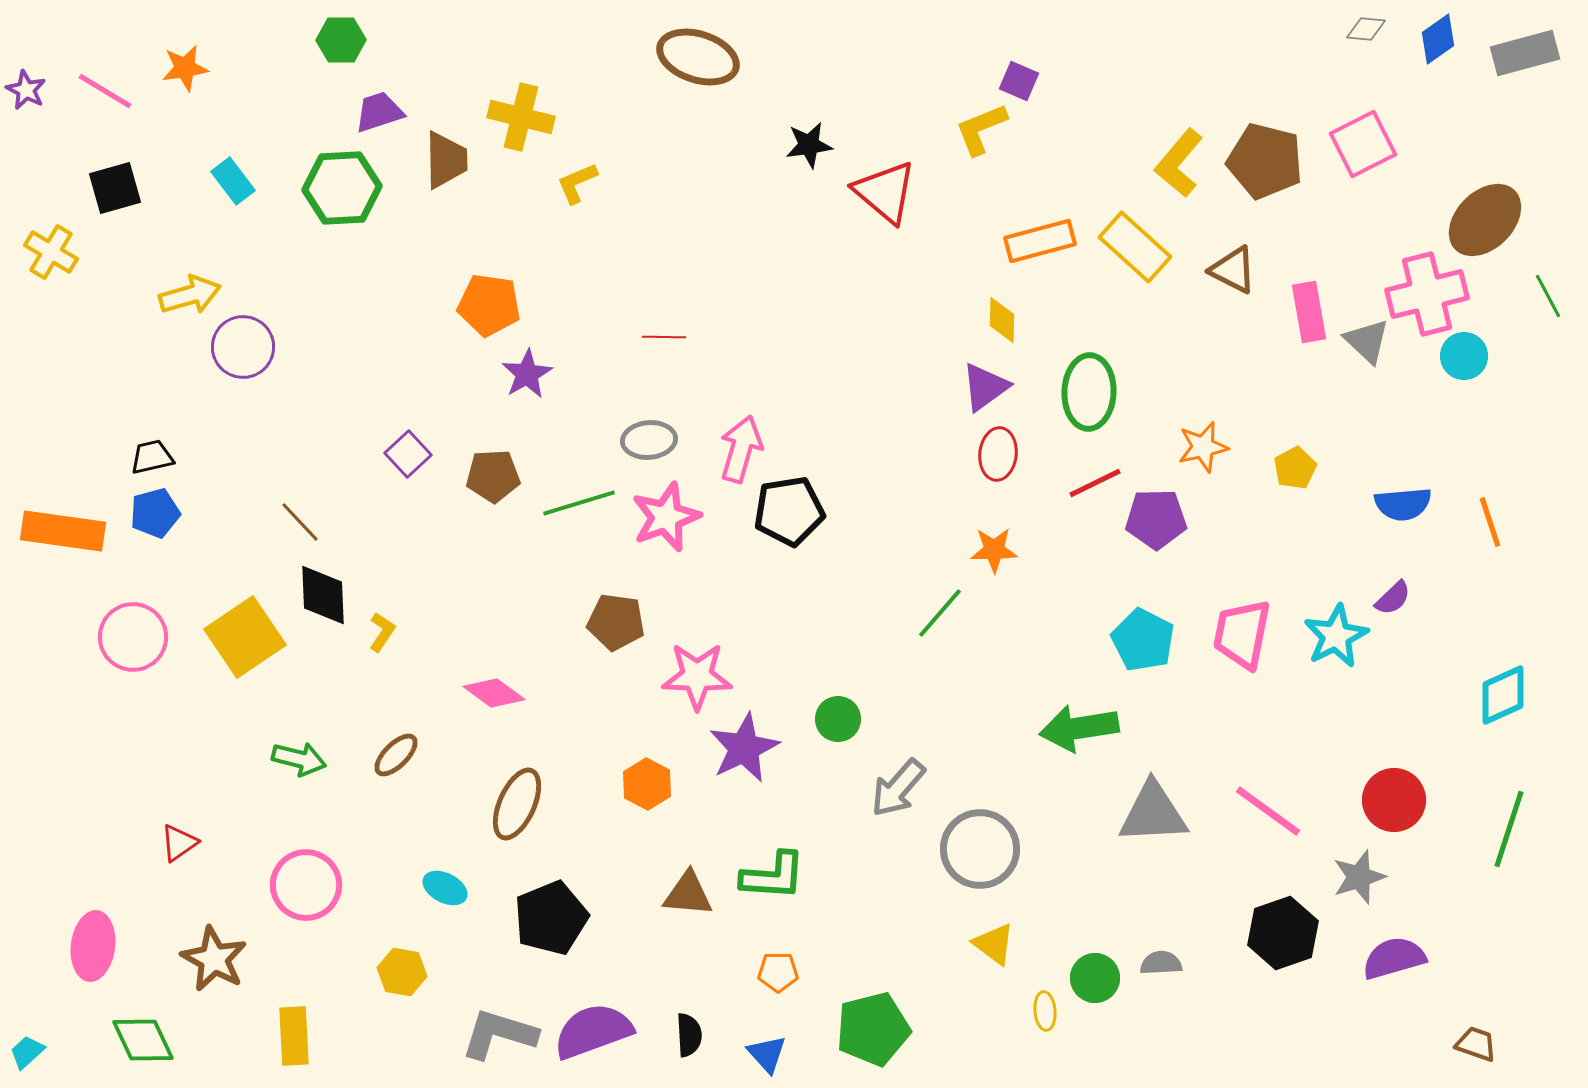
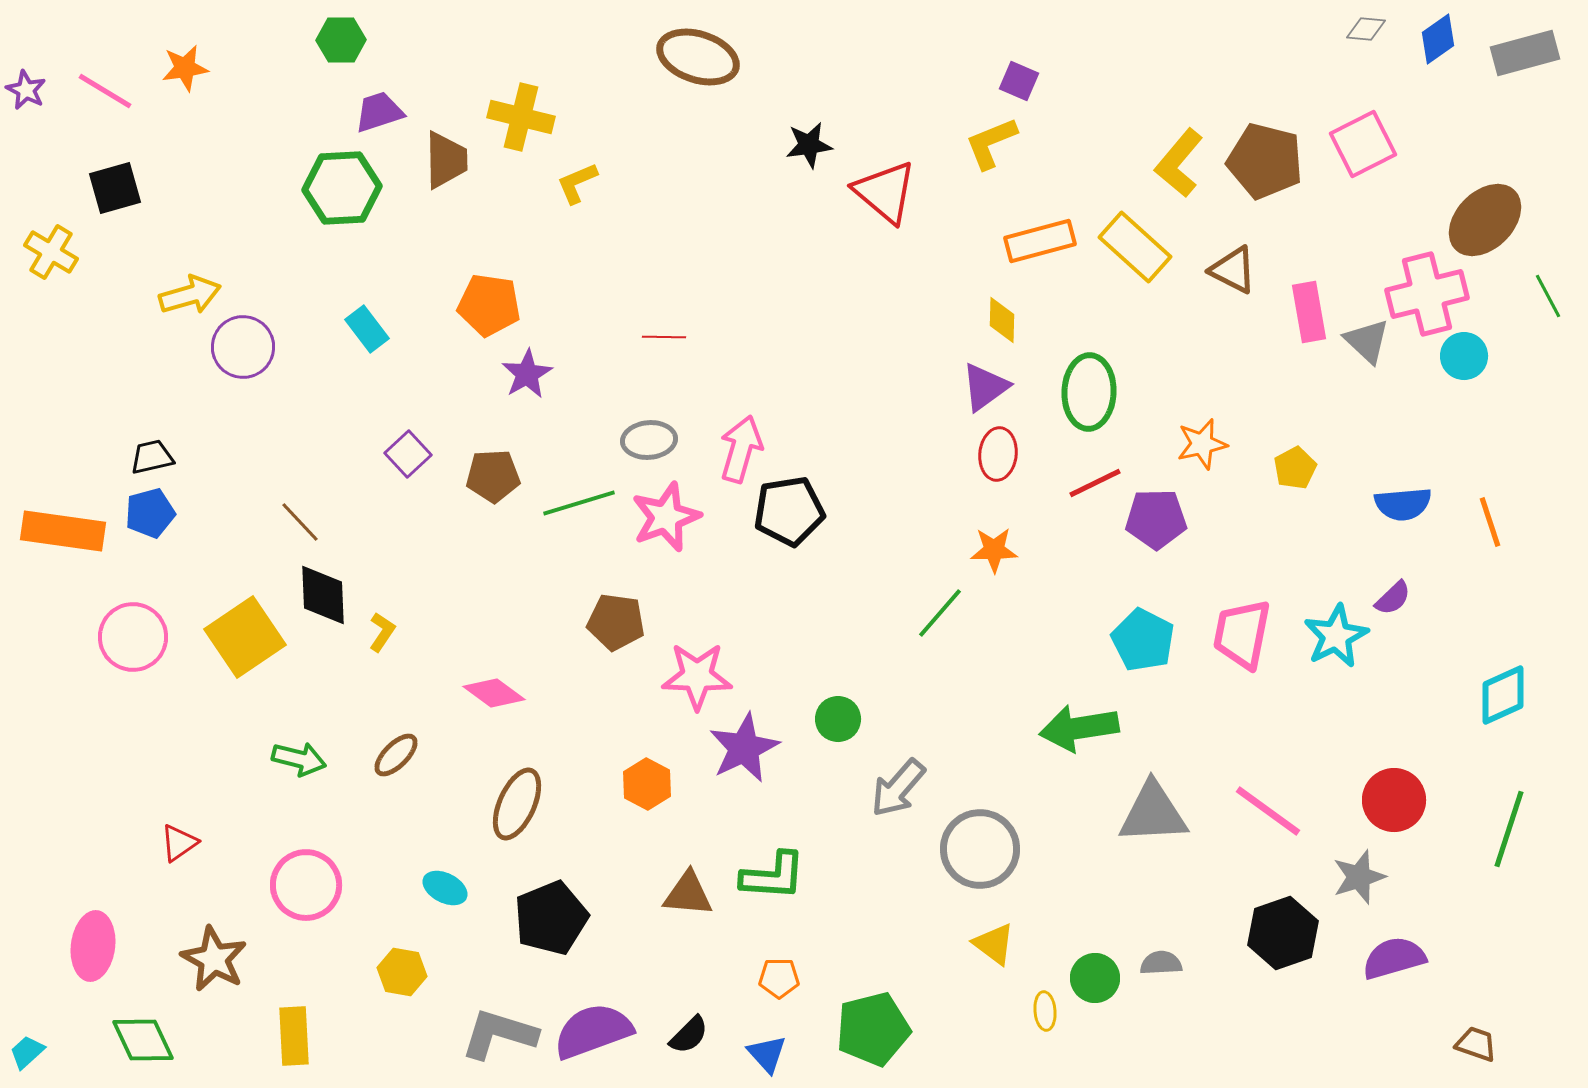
yellow L-shape at (981, 129): moved 10 px right, 14 px down
cyan rectangle at (233, 181): moved 134 px right, 148 px down
orange star at (1203, 447): moved 1 px left, 3 px up
blue pentagon at (155, 513): moved 5 px left
orange pentagon at (778, 972): moved 1 px right, 6 px down
black semicircle at (689, 1035): rotated 48 degrees clockwise
